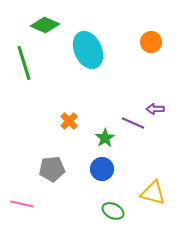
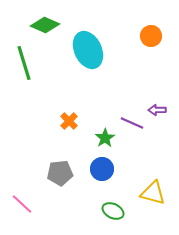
orange circle: moved 6 px up
purple arrow: moved 2 px right, 1 px down
purple line: moved 1 px left
gray pentagon: moved 8 px right, 4 px down
pink line: rotated 30 degrees clockwise
